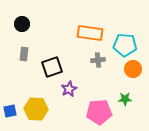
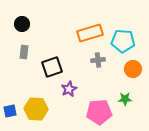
orange rectangle: rotated 25 degrees counterclockwise
cyan pentagon: moved 2 px left, 4 px up
gray rectangle: moved 2 px up
